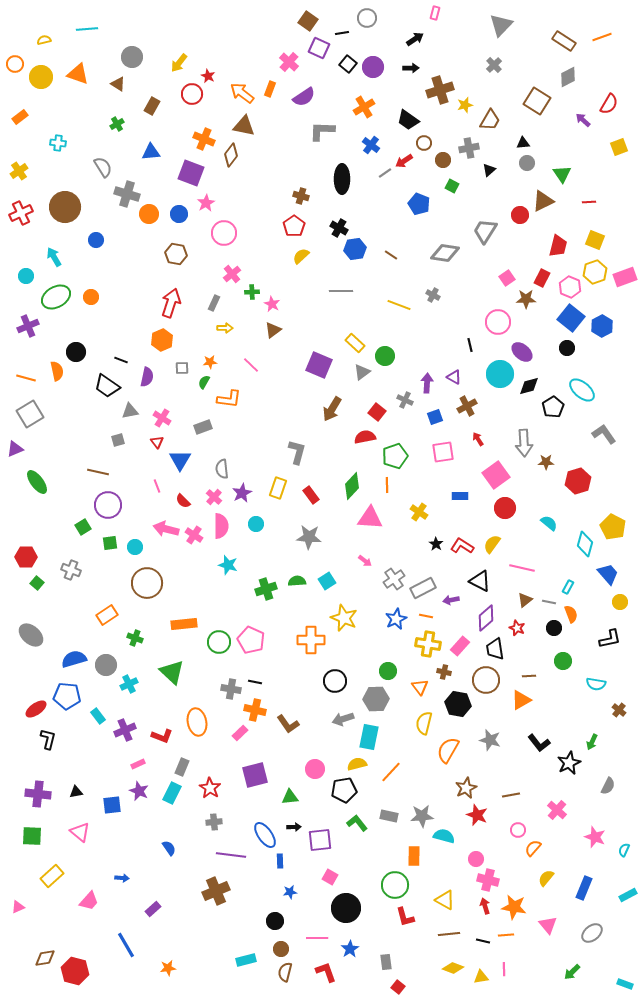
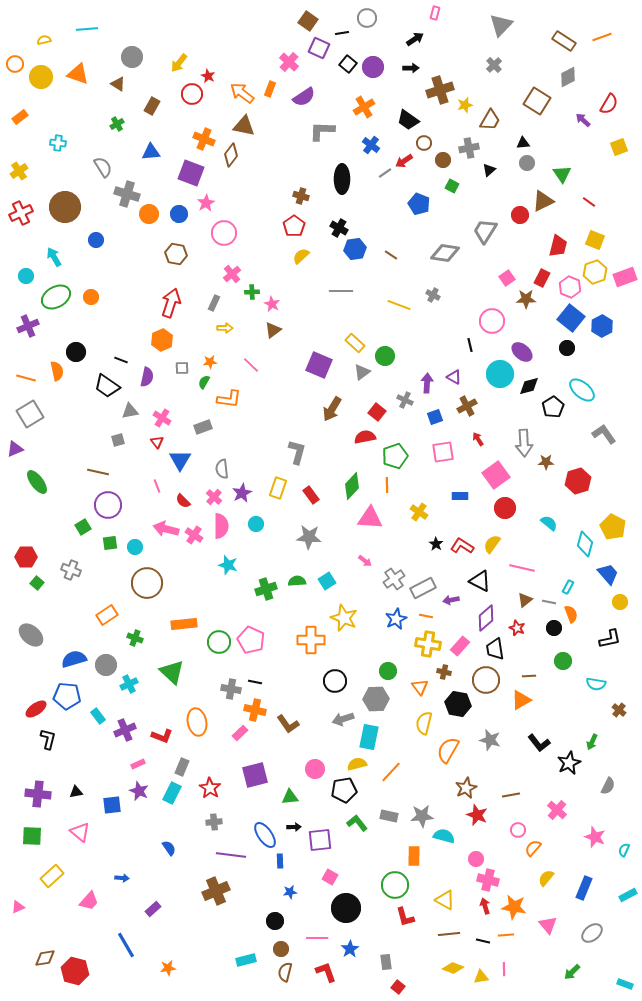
red line at (589, 202): rotated 40 degrees clockwise
pink circle at (498, 322): moved 6 px left, 1 px up
